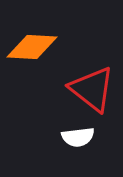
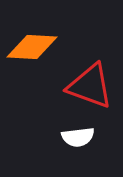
red triangle: moved 2 px left, 3 px up; rotated 18 degrees counterclockwise
